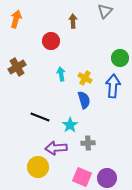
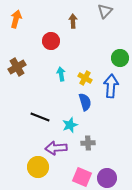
blue arrow: moved 2 px left
blue semicircle: moved 1 px right, 2 px down
cyan star: rotated 14 degrees clockwise
